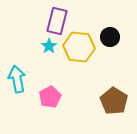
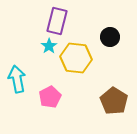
yellow hexagon: moved 3 px left, 11 px down
